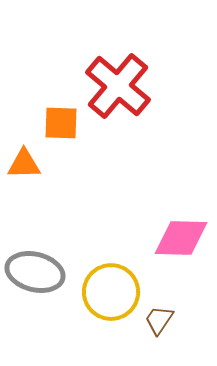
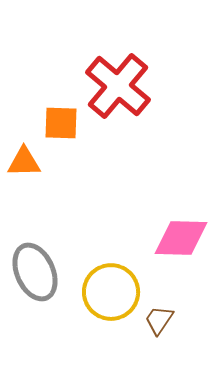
orange triangle: moved 2 px up
gray ellipse: rotated 52 degrees clockwise
